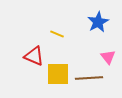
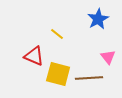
blue star: moved 3 px up
yellow line: rotated 16 degrees clockwise
yellow square: rotated 15 degrees clockwise
